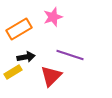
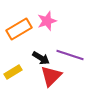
pink star: moved 6 px left, 4 px down
black arrow: moved 15 px right, 1 px down; rotated 42 degrees clockwise
